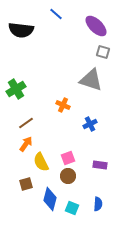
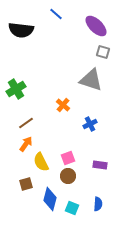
orange cross: rotated 16 degrees clockwise
